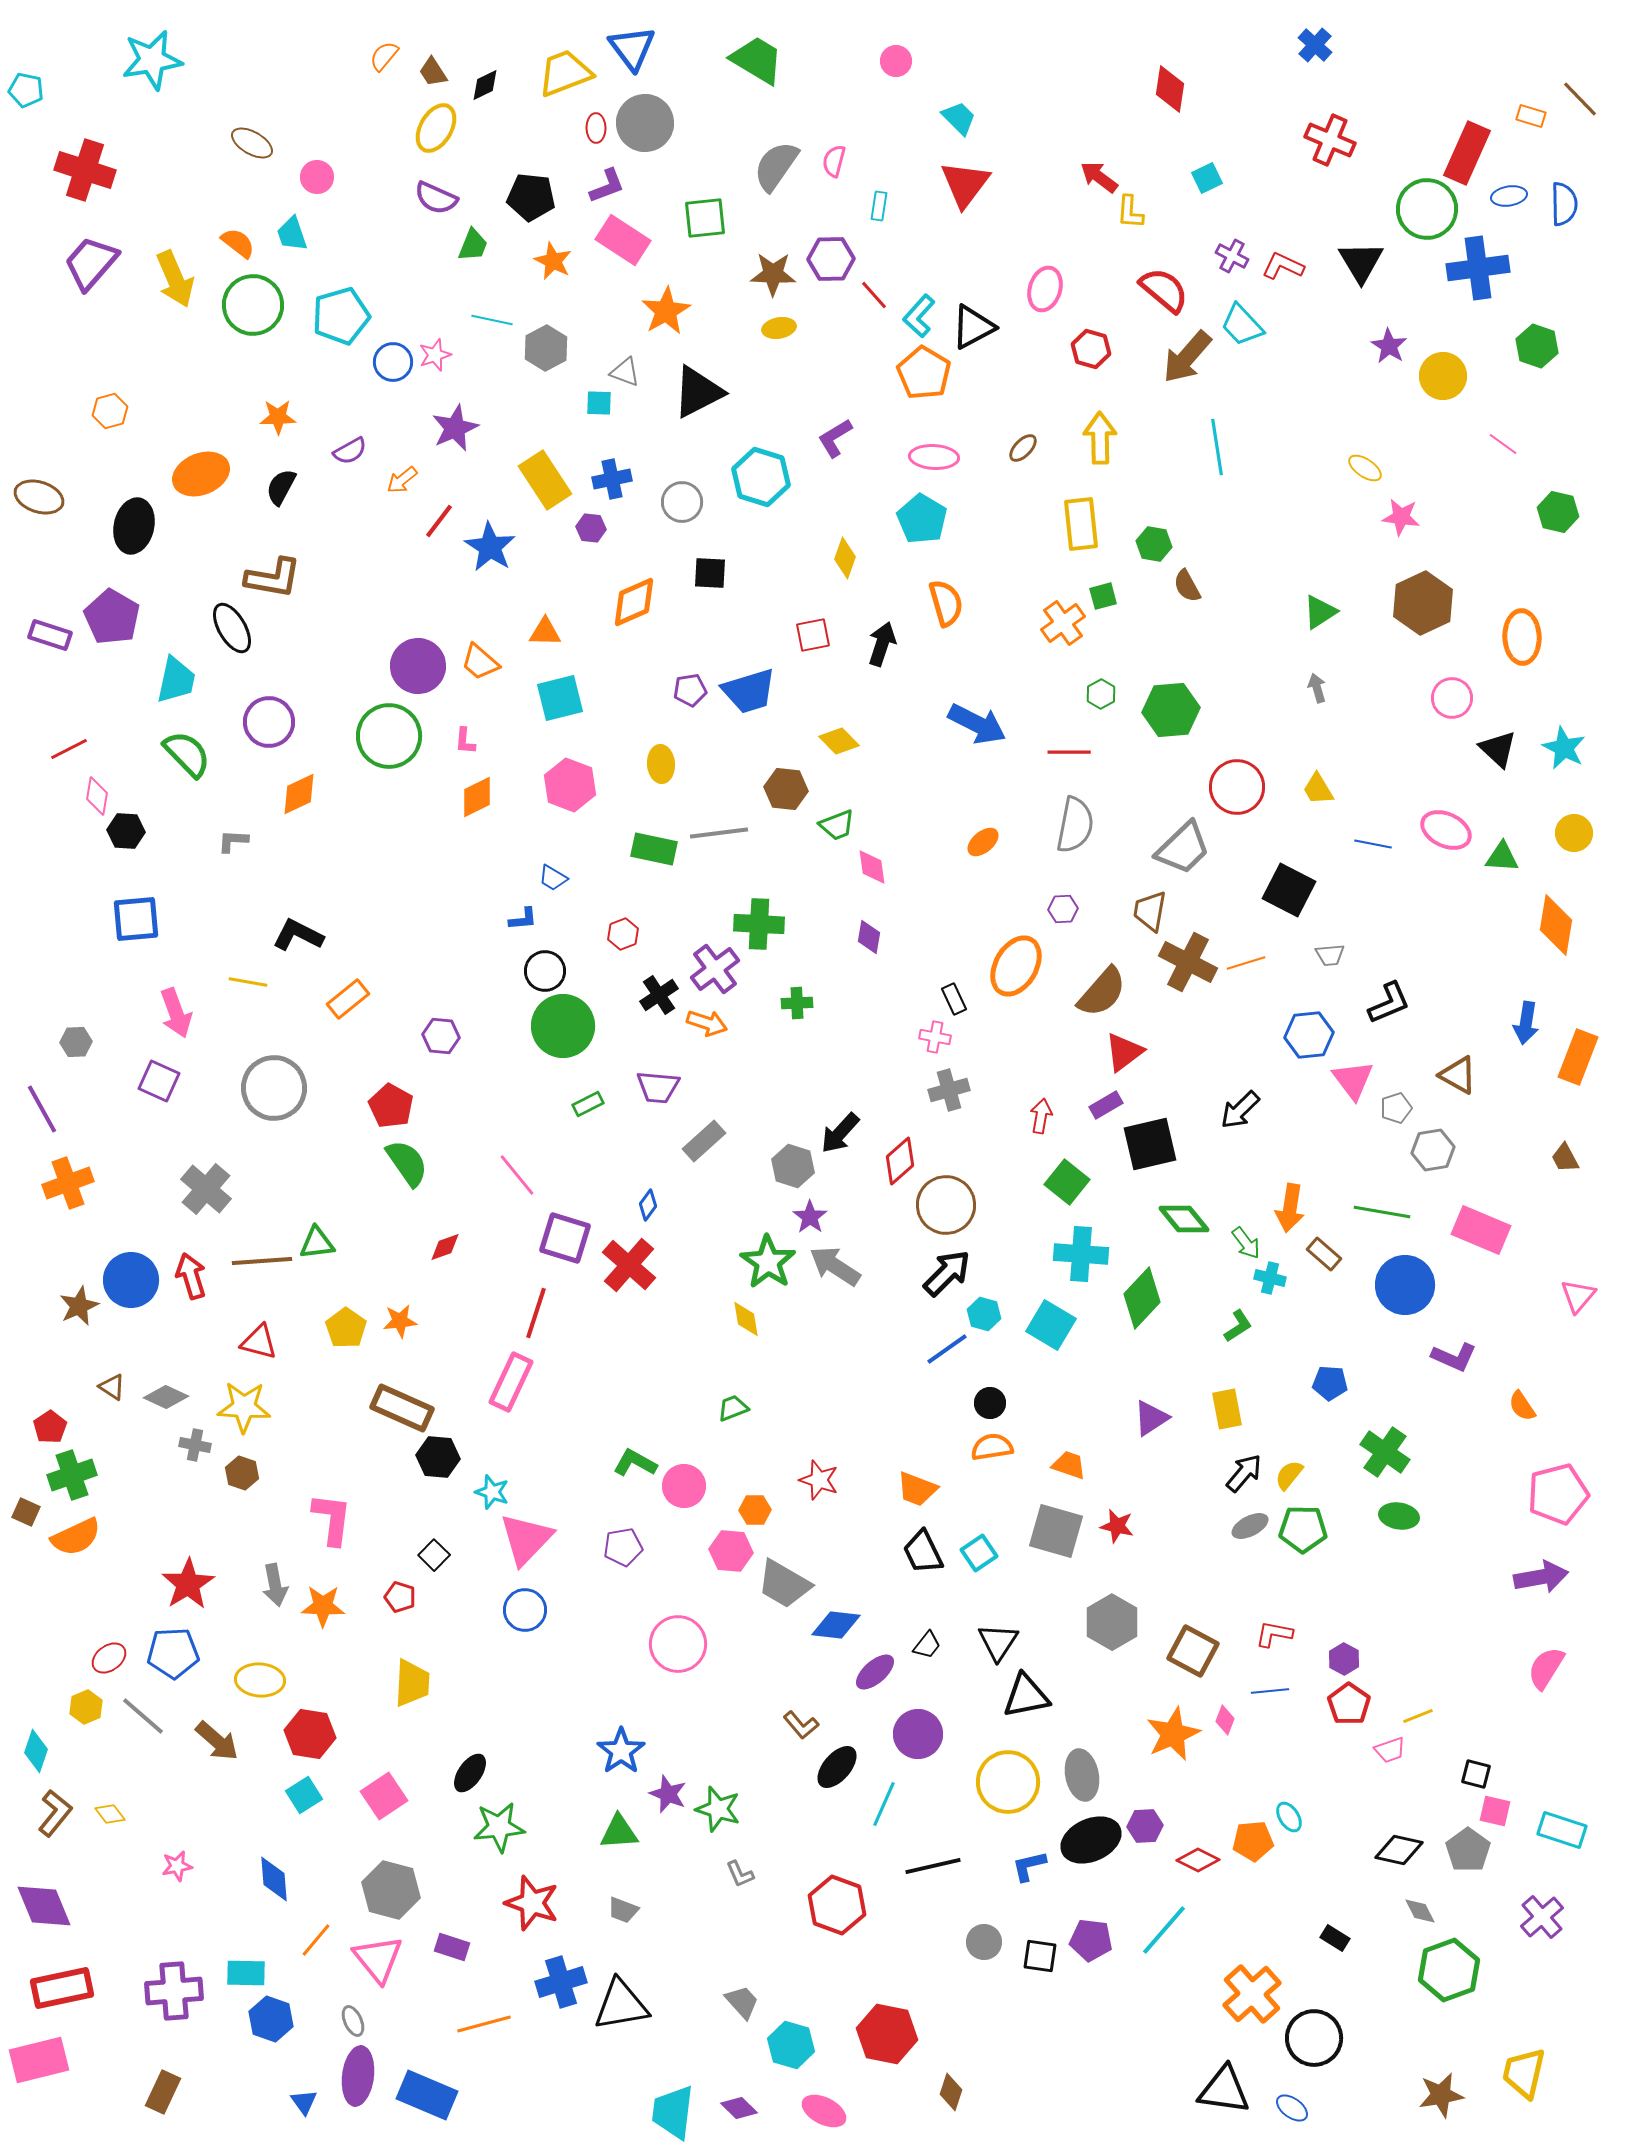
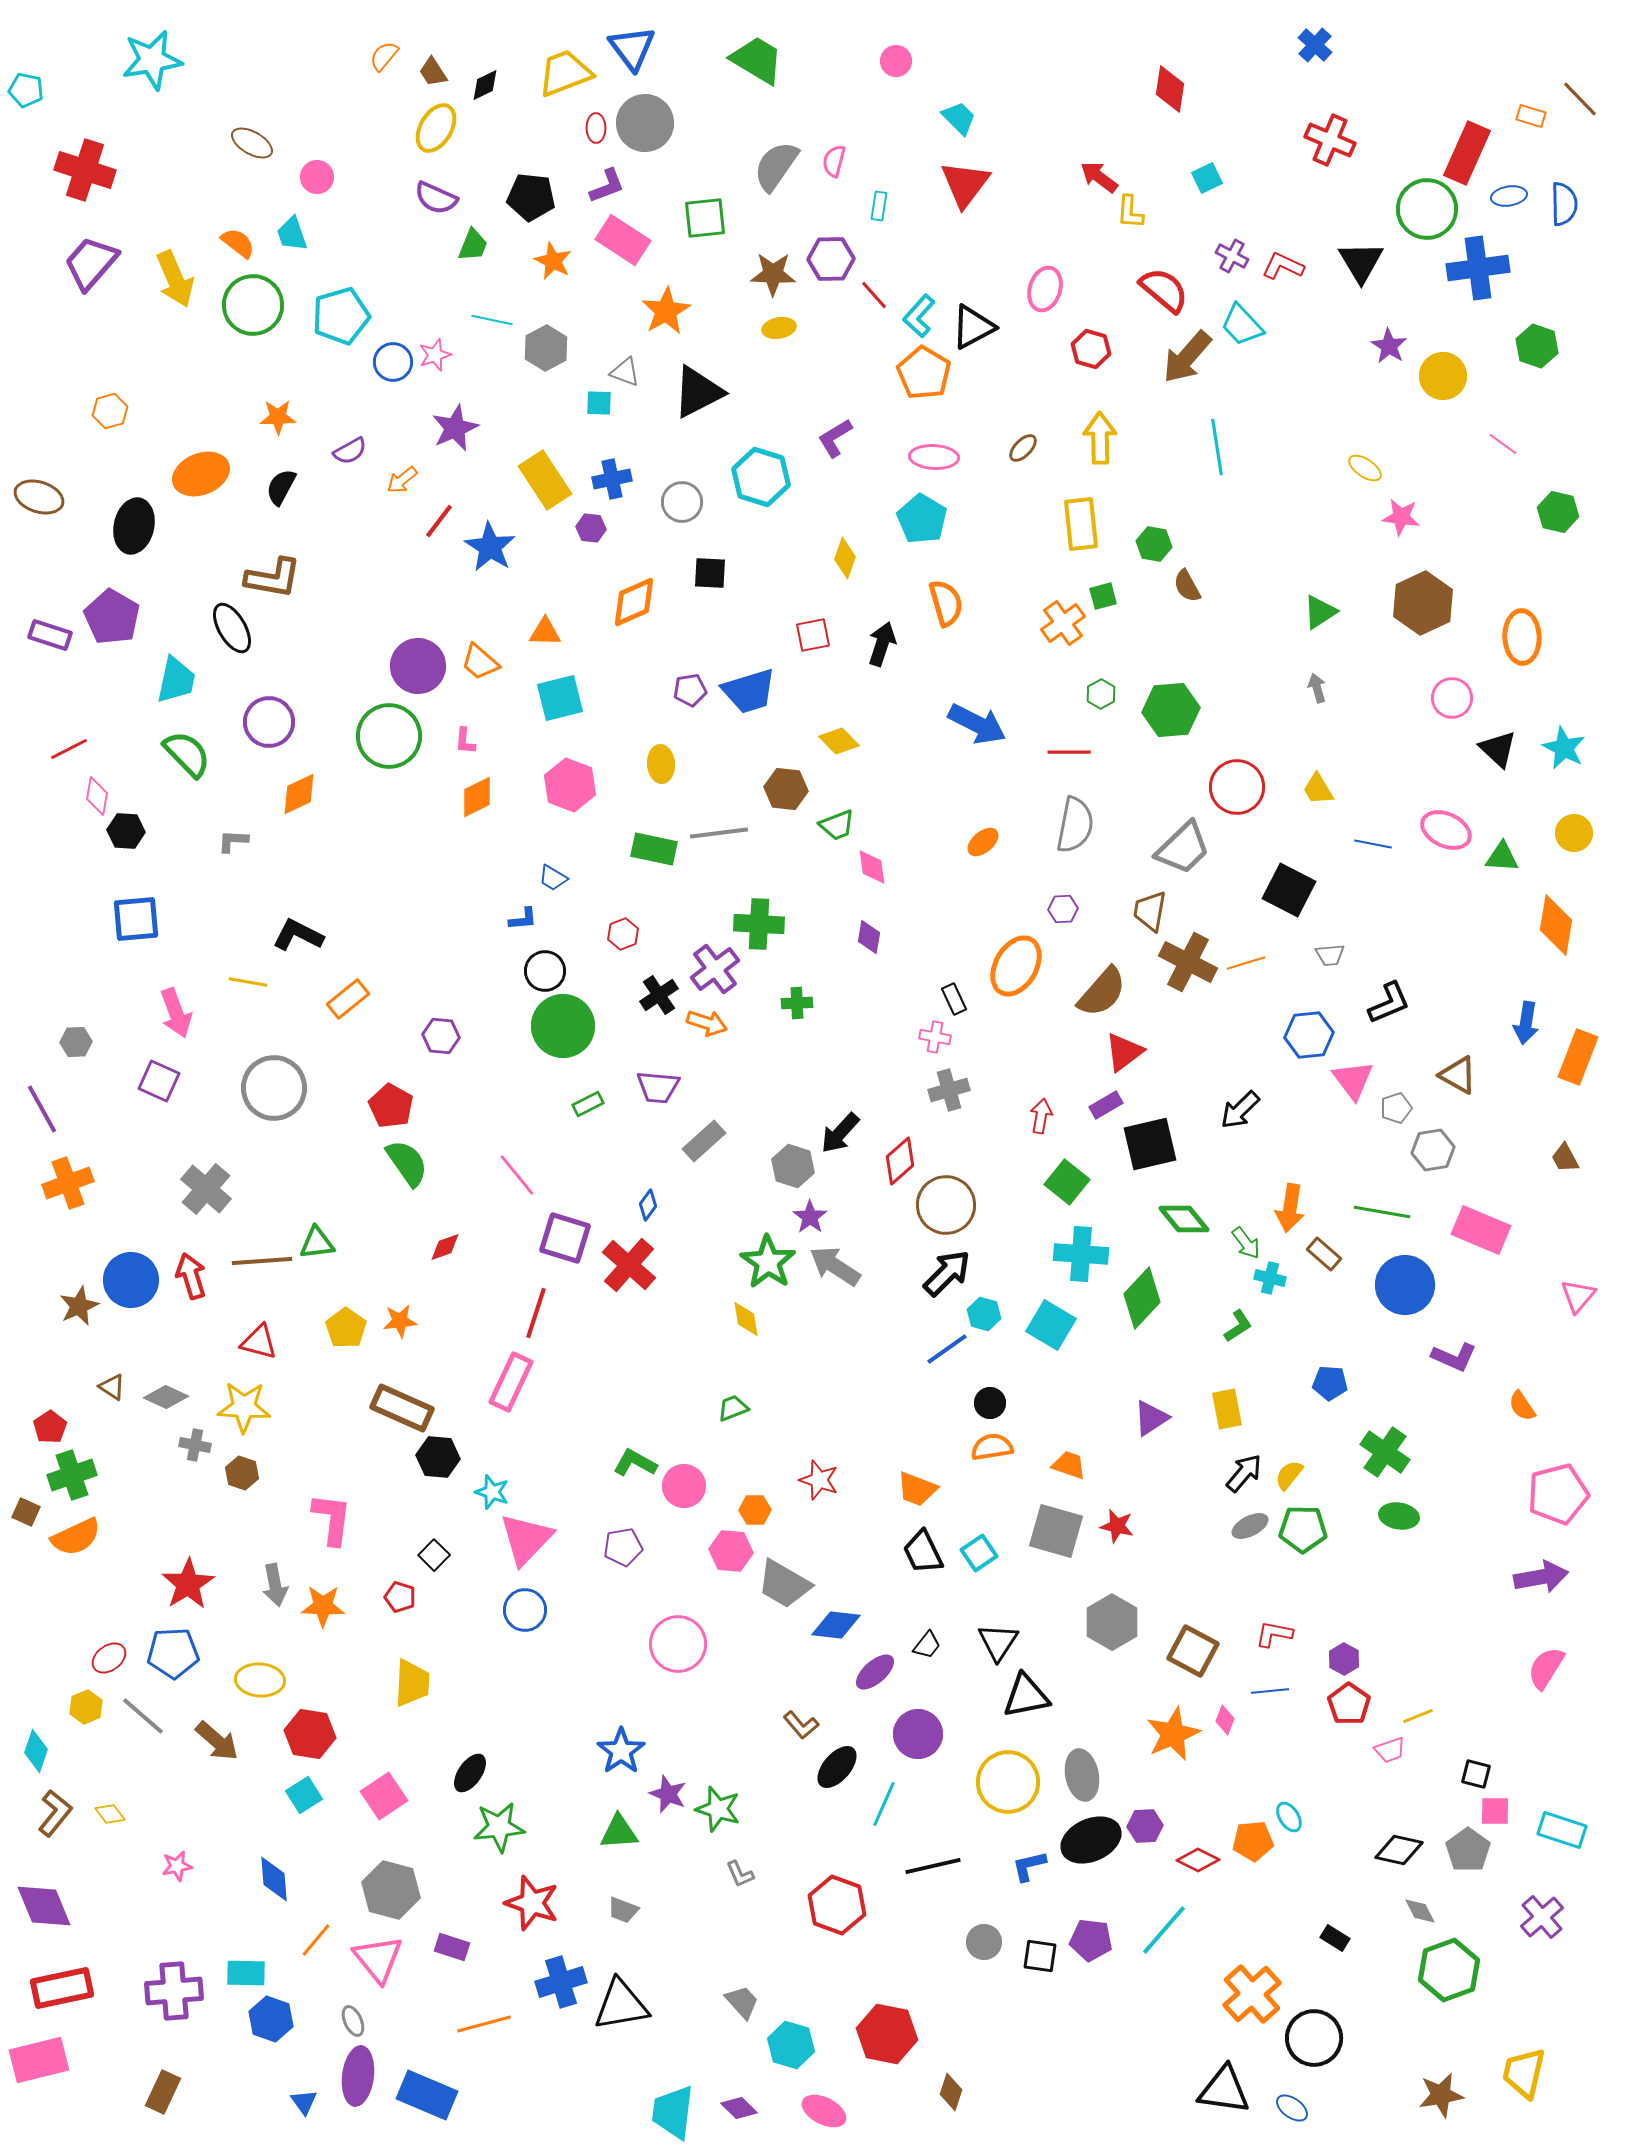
pink square at (1495, 1811): rotated 12 degrees counterclockwise
